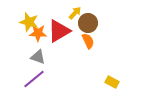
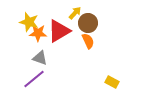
gray triangle: moved 2 px right, 1 px down
